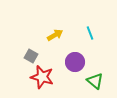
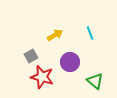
gray square: rotated 32 degrees clockwise
purple circle: moved 5 px left
